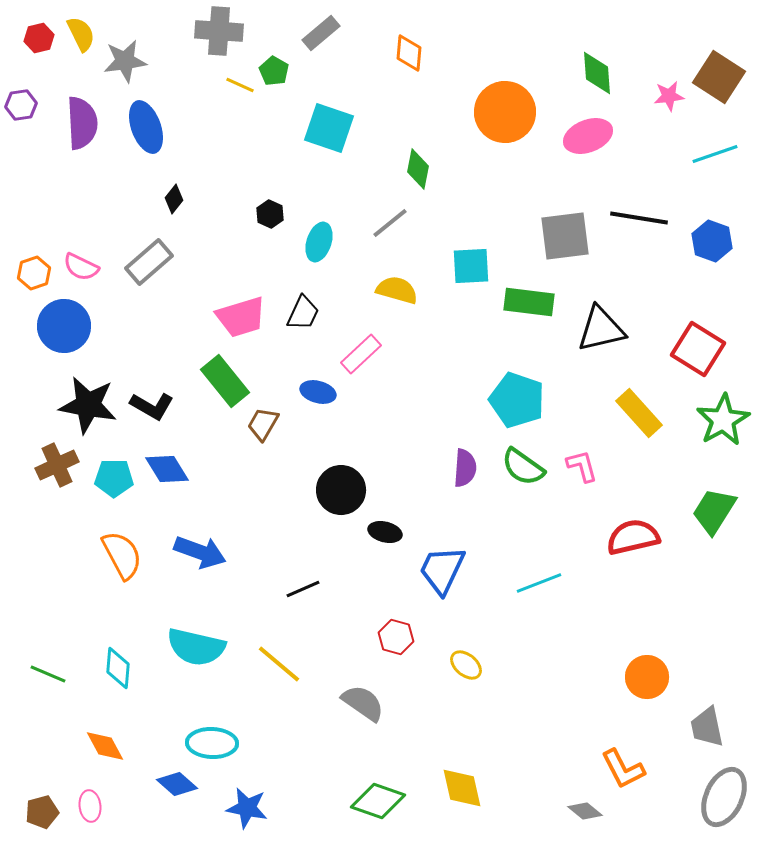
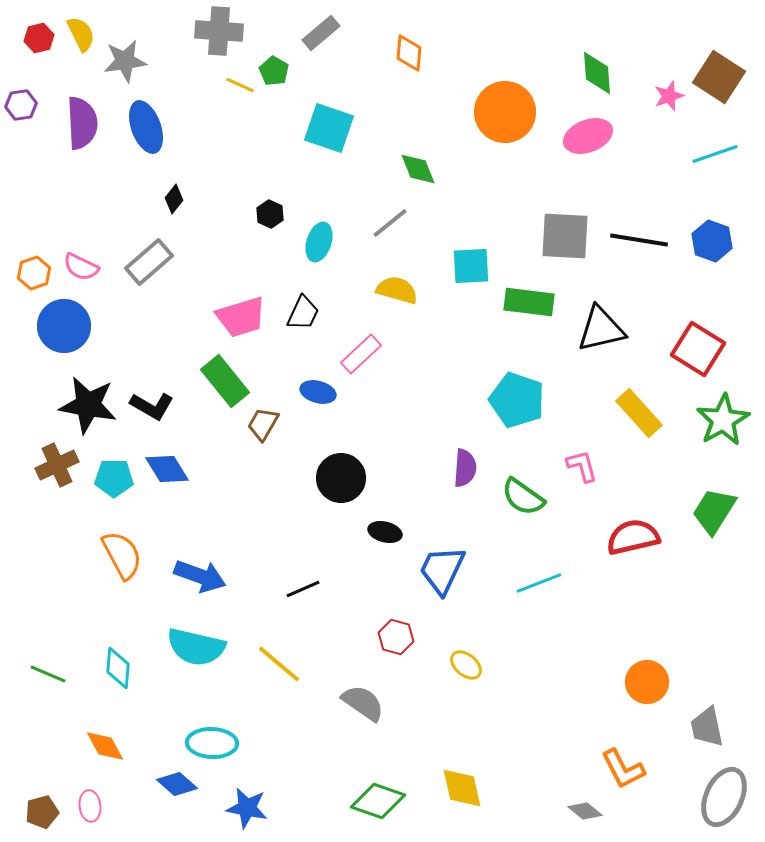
pink star at (669, 96): rotated 12 degrees counterclockwise
green diamond at (418, 169): rotated 33 degrees counterclockwise
black line at (639, 218): moved 22 px down
gray square at (565, 236): rotated 10 degrees clockwise
green semicircle at (523, 467): moved 30 px down
black circle at (341, 490): moved 12 px up
blue arrow at (200, 552): moved 24 px down
orange circle at (647, 677): moved 5 px down
